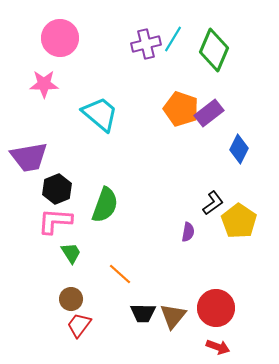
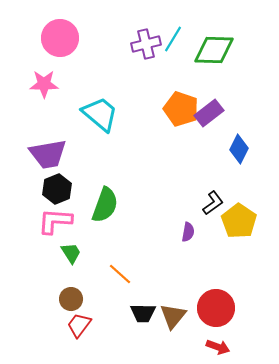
green diamond: rotated 69 degrees clockwise
purple trapezoid: moved 19 px right, 3 px up
